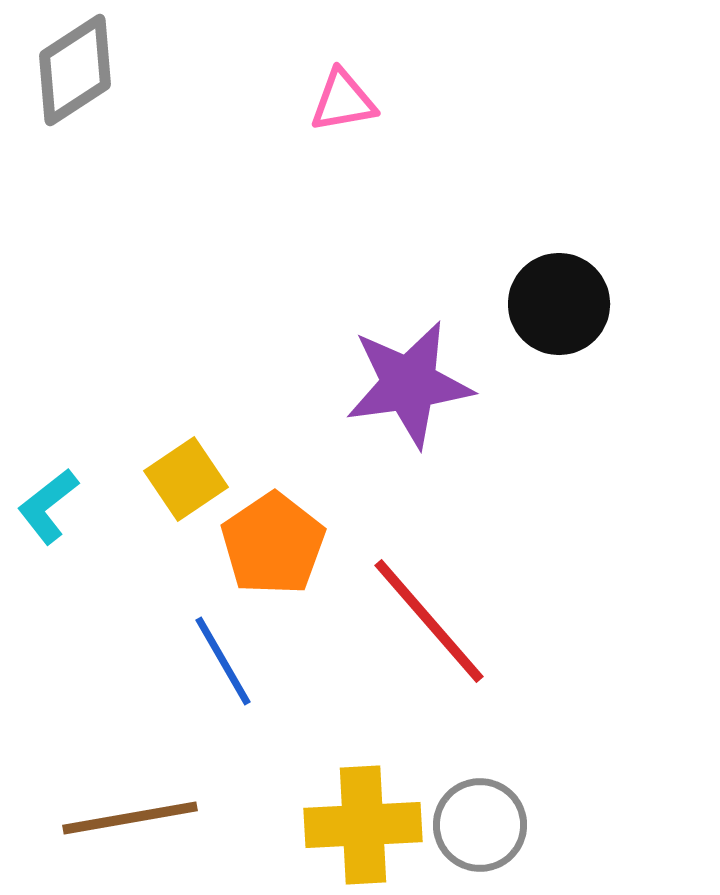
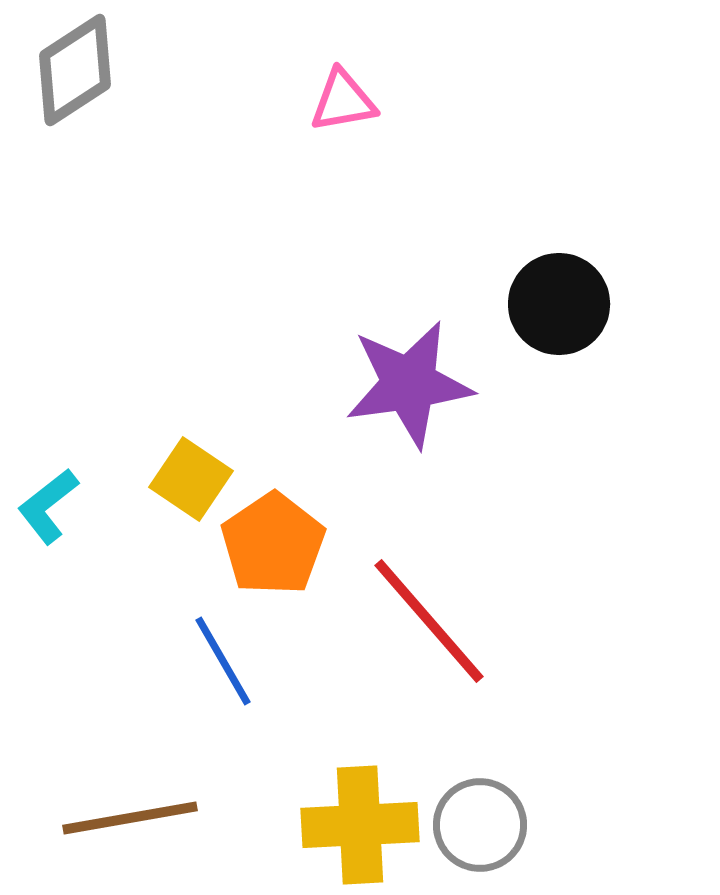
yellow square: moved 5 px right; rotated 22 degrees counterclockwise
yellow cross: moved 3 px left
